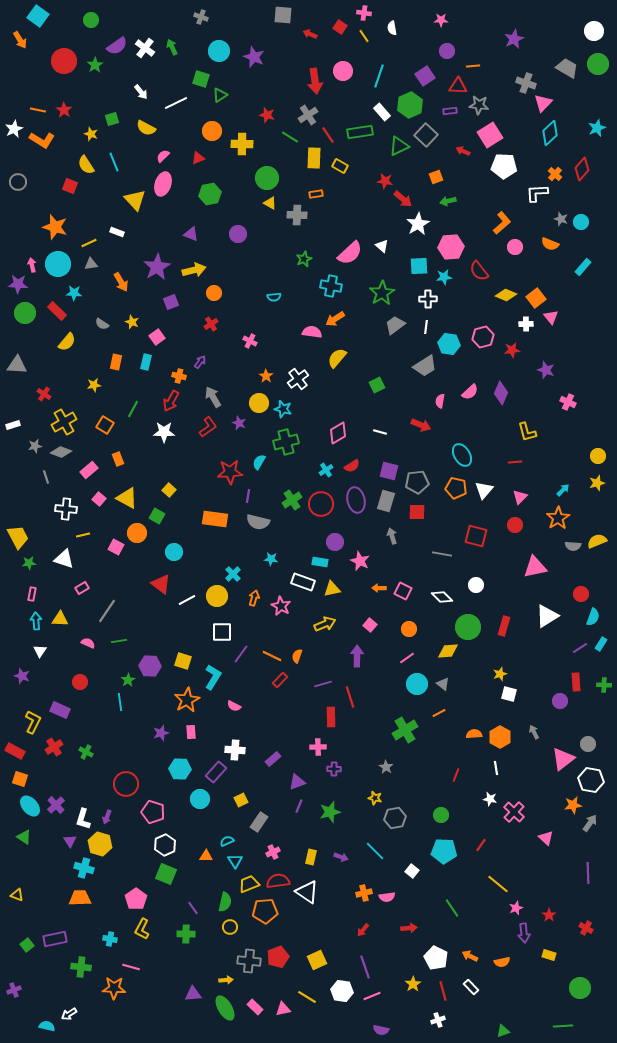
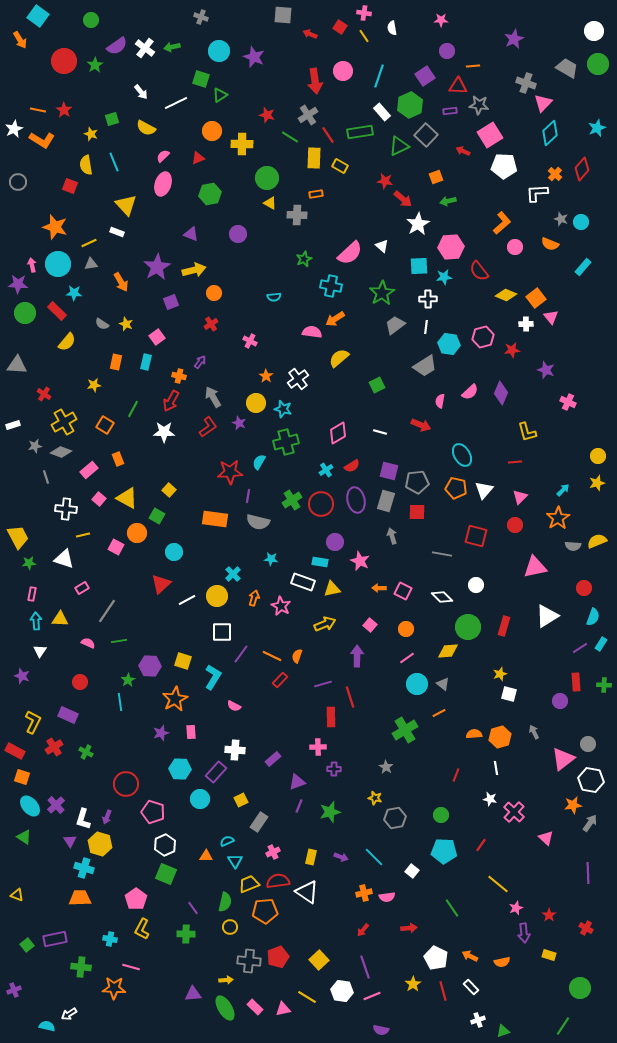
green arrow at (172, 47): rotated 77 degrees counterclockwise
yellow semicircle at (86, 165): rotated 24 degrees clockwise
yellow triangle at (135, 200): moved 9 px left, 5 px down
yellow star at (132, 322): moved 6 px left, 2 px down
yellow semicircle at (337, 358): moved 2 px right; rotated 10 degrees clockwise
yellow circle at (259, 403): moved 3 px left
red triangle at (161, 584): rotated 40 degrees clockwise
red circle at (581, 594): moved 3 px right, 6 px up
orange circle at (409, 629): moved 3 px left
orange star at (187, 700): moved 12 px left, 1 px up
purple rectangle at (60, 710): moved 8 px right, 5 px down
orange hexagon at (500, 737): rotated 15 degrees clockwise
orange square at (20, 779): moved 2 px right, 2 px up
cyan line at (375, 851): moved 1 px left, 6 px down
yellow square at (317, 960): moved 2 px right; rotated 18 degrees counterclockwise
white cross at (438, 1020): moved 40 px right
green line at (563, 1026): rotated 54 degrees counterclockwise
